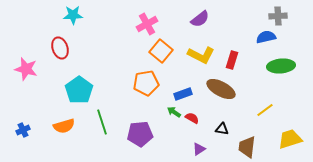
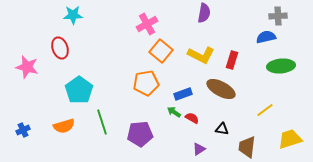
purple semicircle: moved 4 px right, 6 px up; rotated 42 degrees counterclockwise
pink star: moved 1 px right, 2 px up
